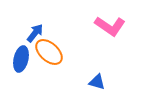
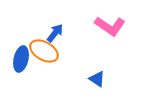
blue arrow: moved 20 px right
orange ellipse: moved 5 px left, 1 px up; rotated 12 degrees counterclockwise
blue triangle: moved 3 px up; rotated 18 degrees clockwise
